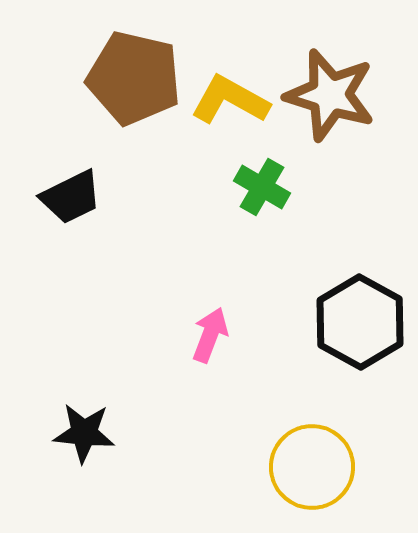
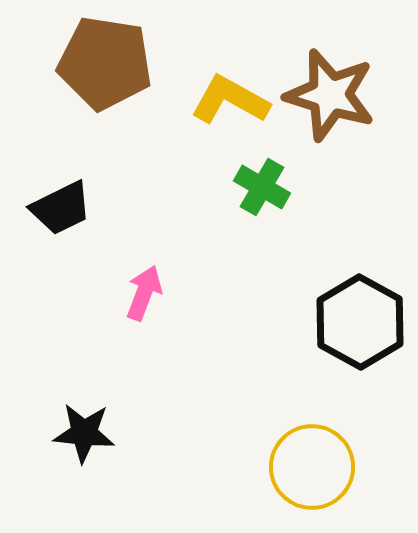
brown pentagon: moved 29 px left, 15 px up; rotated 4 degrees counterclockwise
black trapezoid: moved 10 px left, 11 px down
pink arrow: moved 66 px left, 42 px up
